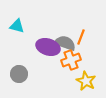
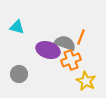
cyan triangle: moved 1 px down
purple ellipse: moved 3 px down
